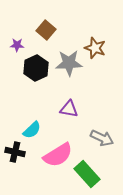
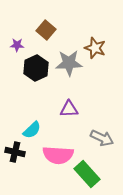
purple triangle: rotated 12 degrees counterclockwise
pink semicircle: rotated 36 degrees clockwise
